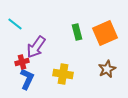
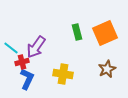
cyan line: moved 4 px left, 24 px down
